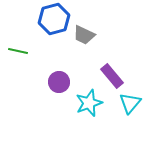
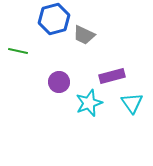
purple rectangle: rotated 65 degrees counterclockwise
cyan triangle: moved 2 px right; rotated 15 degrees counterclockwise
